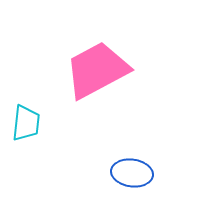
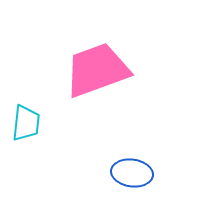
pink trapezoid: rotated 8 degrees clockwise
